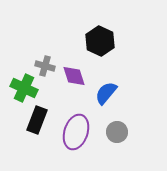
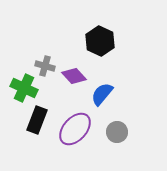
purple diamond: rotated 25 degrees counterclockwise
blue semicircle: moved 4 px left, 1 px down
purple ellipse: moved 1 px left, 3 px up; rotated 24 degrees clockwise
